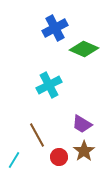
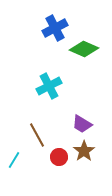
cyan cross: moved 1 px down
